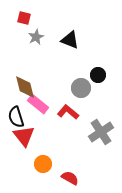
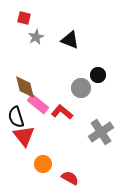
red L-shape: moved 6 px left
